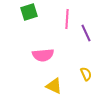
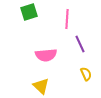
purple line: moved 6 px left, 11 px down
pink semicircle: moved 3 px right
yellow triangle: moved 13 px left; rotated 18 degrees clockwise
